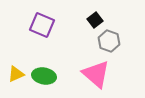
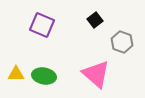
gray hexagon: moved 13 px right, 1 px down
yellow triangle: rotated 24 degrees clockwise
